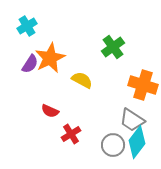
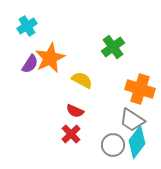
orange cross: moved 3 px left, 4 px down
red semicircle: moved 25 px right
red cross: rotated 12 degrees counterclockwise
